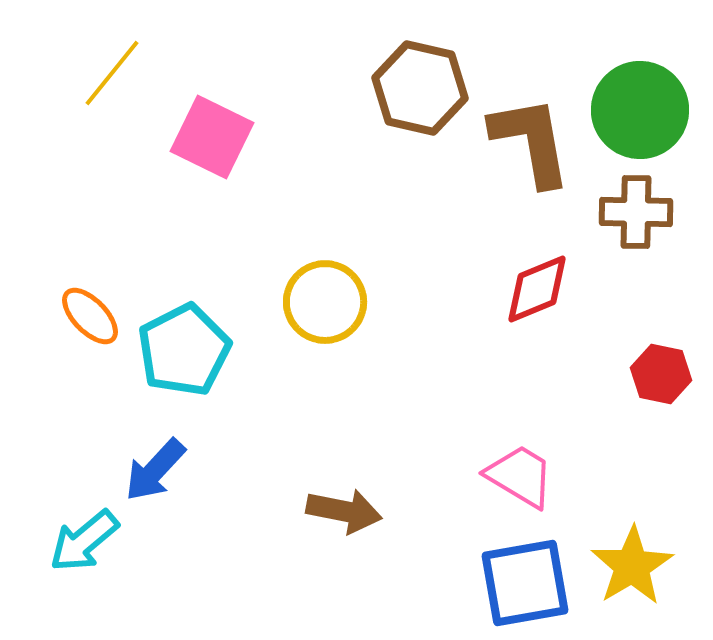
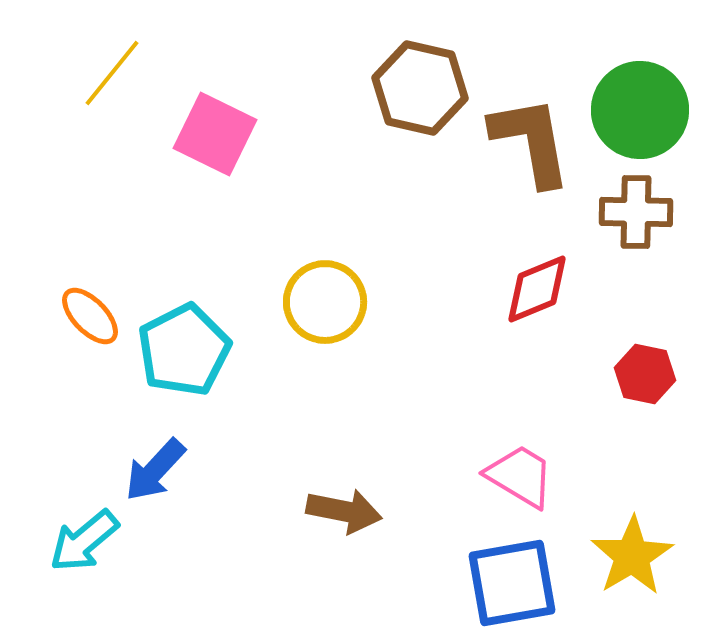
pink square: moved 3 px right, 3 px up
red hexagon: moved 16 px left
yellow star: moved 10 px up
blue square: moved 13 px left
